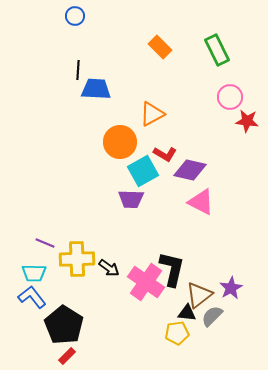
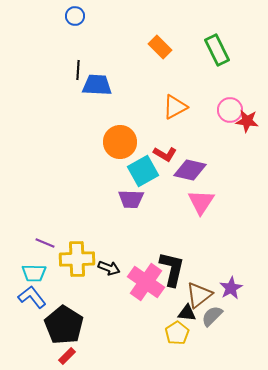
blue trapezoid: moved 1 px right, 4 px up
pink circle: moved 13 px down
orange triangle: moved 23 px right, 7 px up
pink triangle: rotated 36 degrees clockwise
black arrow: rotated 15 degrees counterclockwise
yellow pentagon: rotated 25 degrees counterclockwise
